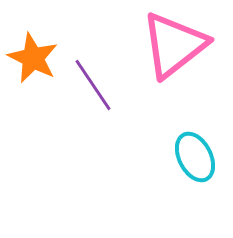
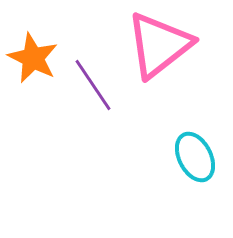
pink triangle: moved 15 px left
